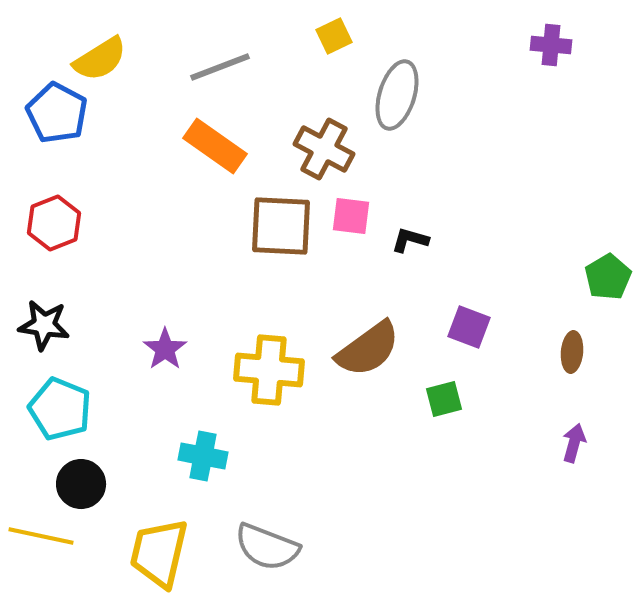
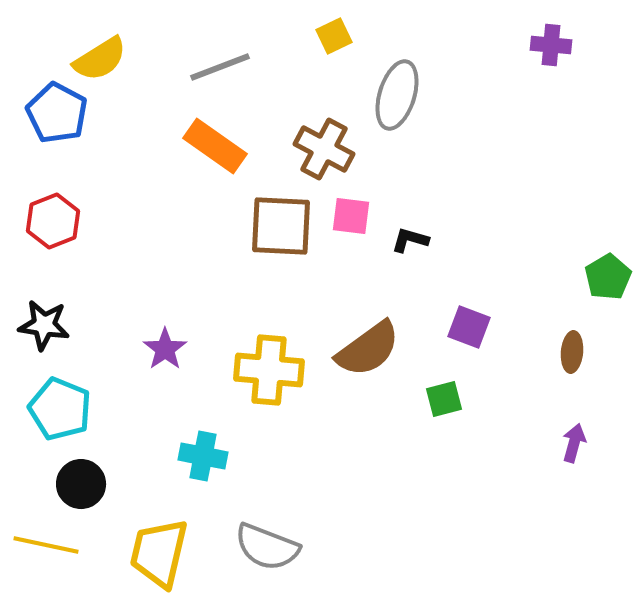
red hexagon: moved 1 px left, 2 px up
yellow line: moved 5 px right, 9 px down
